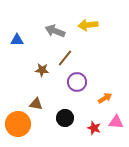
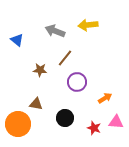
blue triangle: rotated 40 degrees clockwise
brown star: moved 2 px left
